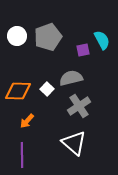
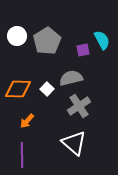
gray pentagon: moved 1 px left, 4 px down; rotated 12 degrees counterclockwise
orange diamond: moved 2 px up
